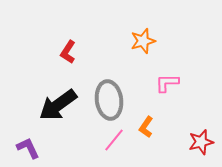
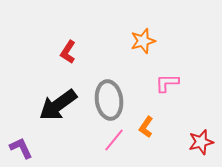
purple L-shape: moved 7 px left
